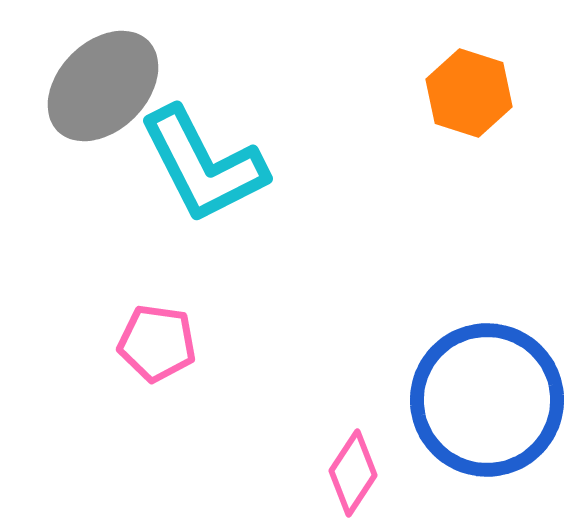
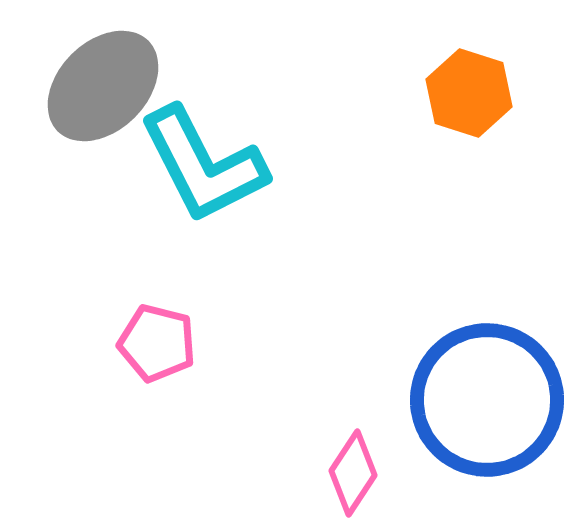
pink pentagon: rotated 6 degrees clockwise
